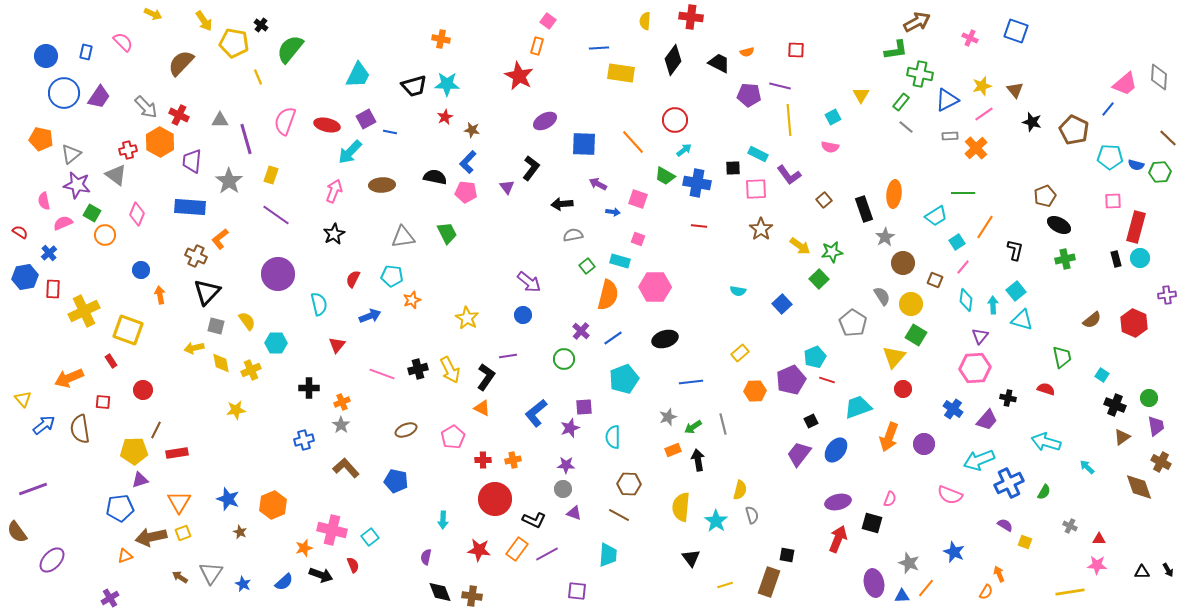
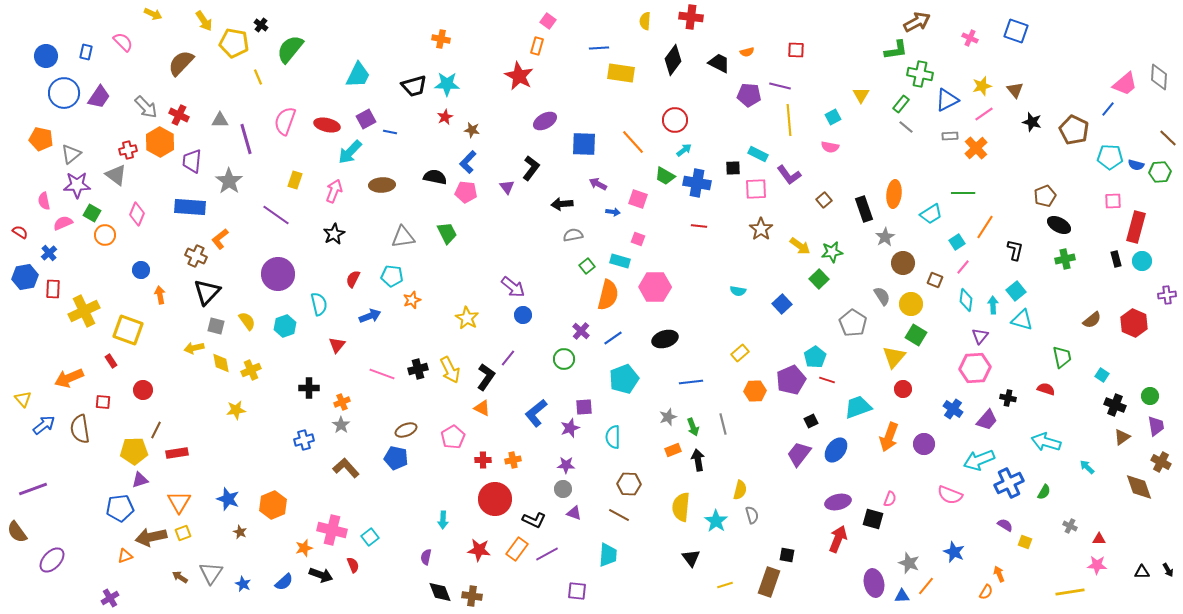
green rectangle at (901, 102): moved 2 px down
yellow rectangle at (271, 175): moved 24 px right, 5 px down
purple star at (77, 185): rotated 12 degrees counterclockwise
cyan trapezoid at (936, 216): moved 5 px left, 2 px up
cyan circle at (1140, 258): moved 2 px right, 3 px down
purple arrow at (529, 282): moved 16 px left, 5 px down
cyan hexagon at (276, 343): moved 9 px right, 17 px up; rotated 20 degrees counterclockwise
purple line at (508, 356): moved 2 px down; rotated 42 degrees counterclockwise
cyan pentagon at (815, 357): rotated 10 degrees counterclockwise
green circle at (1149, 398): moved 1 px right, 2 px up
green arrow at (693, 427): rotated 78 degrees counterclockwise
blue pentagon at (396, 481): moved 23 px up
black square at (872, 523): moved 1 px right, 4 px up
orange line at (926, 588): moved 2 px up
